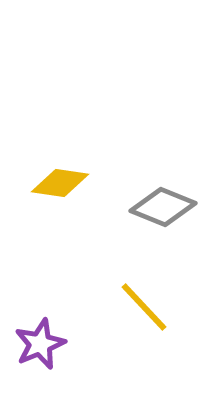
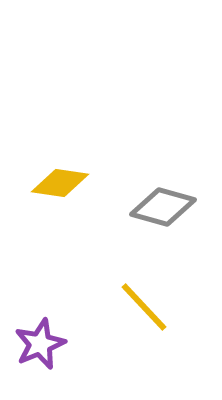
gray diamond: rotated 6 degrees counterclockwise
